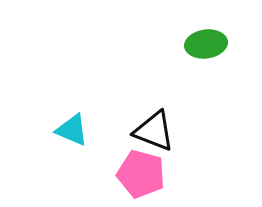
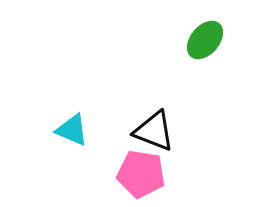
green ellipse: moved 1 px left, 4 px up; rotated 42 degrees counterclockwise
pink pentagon: rotated 6 degrees counterclockwise
